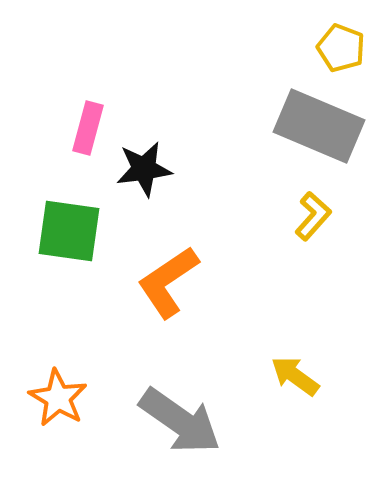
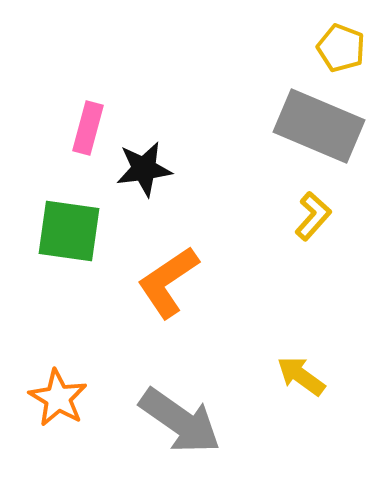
yellow arrow: moved 6 px right
